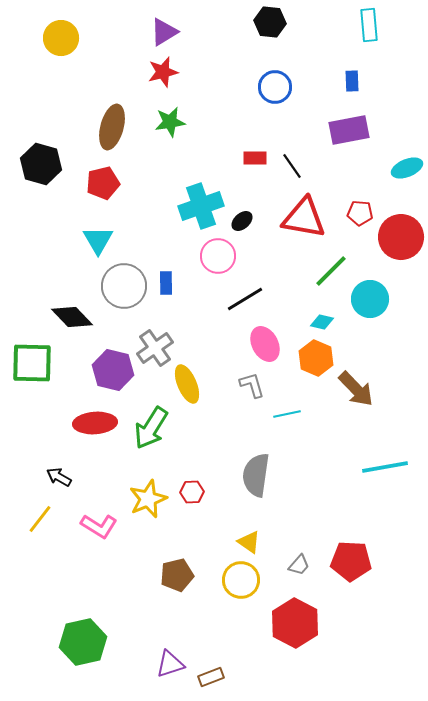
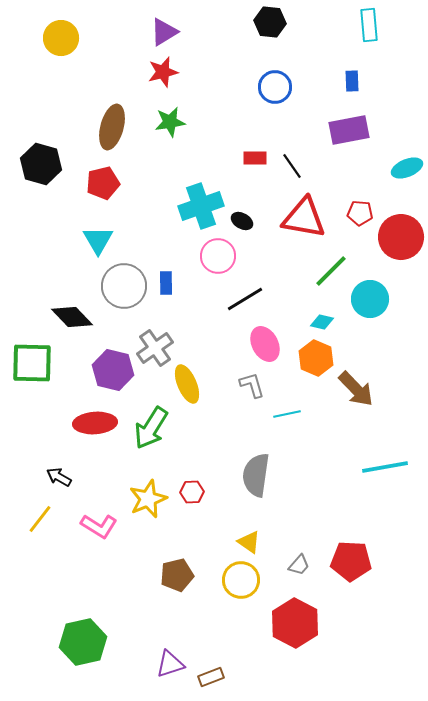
black ellipse at (242, 221): rotated 70 degrees clockwise
